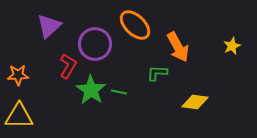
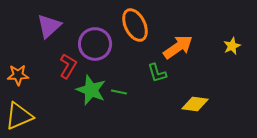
orange ellipse: rotated 20 degrees clockwise
orange arrow: rotated 96 degrees counterclockwise
green L-shape: rotated 110 degrees counterclockwise
green star: rotated 12 degrees counterclockwise
yellow diamond: moved 2 px down
yellow triangle: rotated 24 degrees counterclockwise
